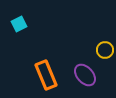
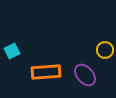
cyan square: moved 7 px left, 27 px down
orange rectangle: moved 3 px up; rotated 72 degrees counterclockwise
